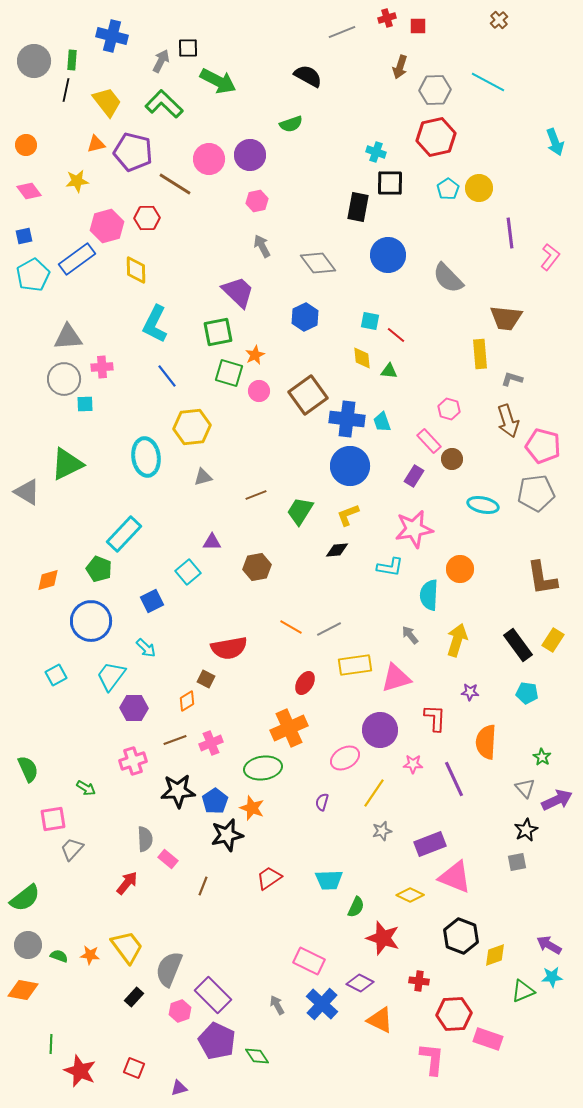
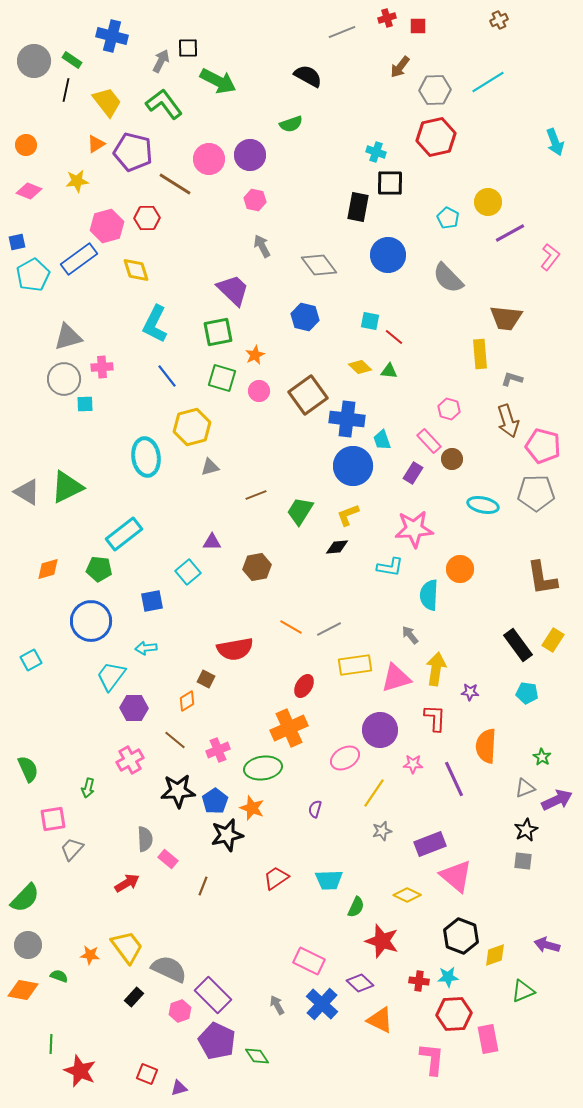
brown cross at (499, 20): rotated 18 degrees clockwise
green rectangle at (72, 60): rotated 60 degrees counterclockwise
brown arrow at (400, 67): rotated 20 degrees clockwise
cyan line at (488, 82): rotated 60 degrees counterclockwise
green L-shape at (164, 104): rotated 9 degrees clockwise
orange triangle at (96, 144): rotated 18 degrees counterclockwise
yellow circle at (479, 188): moved 9 px right, 14 px down
cyan pentagon at (448, 189): moved 29 px down; rotated 10 degrees counterclockwise
pink diamond at (29, 191): rotated 30 degrees counterclockwise
pink hexagon at (257, 201): moved 2 px left, 1 px up; rotated 25 degrees clockwise
purple line at (510, 233): rotated 68 degrees clockwise
blue square at (24, 236): moved 7 px left, 6 px down
blue rectangle at (77, 259): moved 2 px right
gray diamond at (318, 263): moved 1 px right, 2 px down
yellow diamond at (136, 270): rotated 16 degrees counterclockwise
purple trapezoid at (238, 292): moved 5 px left, 2 px up
blue hexagon at (305, 317): rotated 20 degrees counterclockwise
red line at (396, 335): moved 2 px left, 2 px down
gray triangle at (68, 337): rotated 12 degrees counterclockwise
yellow diamond at (362, 358): moved 2 px left, 9 px down; rotated 40 degrees counterclockwise
green square at (229, 373): moved 7 px left, 5 px down
cyan trapezoid at (382, 422): moved 18 px down
yellow hexagon at (192, 427): rotated 9 degrees counterclockwise
green triangle at (67, 464): moved 23 px down
blue circle at (350, 466): moved 3 px right
purple rectangle at (414, 476): moved 1 px left, 3 px up
gray triangle at (203, 477): moved 7 px right, 10 px up
gray pentagon at (536, 493): rotated 6 degrees clockwise
pink star at (414, 529): rotated 6 degrees clockwise
cyan rectangle at (124, 534): rotated 9 degrees clockwise
black diamond at (337, 550): moved 3 px up
green pentagon at (99, 569): rotated 15 degrees counterclockwise
orange diamond at (48, 580): moved 11 px up
blue square at (152, 601): rotated 15 degrees clockwise
yellow arrow at (457, 640): moved 21 px left, 29 px down; rotated 8 degrees counterclockwise
cyan arrow at (146, 648): rotated 130 degrees clockwise
red semicircle at (229, 648): moved 6 px right, 1 px down
cyan square at (56, 675): moved 25 px left, 15 px up
red ellipse at (305, 683): moved 1 px left, 3 px down
brown line at (175, 740): rotated 60 degrees clockwise
orange semicircle at (486, 742): moved 4 px down
pink cross at (211, 743): moved 7 px right, 7 px down
pink cross at (133, 761): moved 3 px left, 1 px up; rotated 12 degrees counterclockwise
green arrow at (86, 788): moved 2 px right; rotated 72 degrees clockwise
gray triangle at (525, 788): rotated 50 degrees clockwise
purple semicircle at (322, 802): moved 7 px left, 7 px down
gray square at (517, 862): moved 6 px right, 1 px up; rotated 18 degrees clockwise
pink triangle at (455, 877): moved 1 px right, 1 px up; rotated 18 degrees clockwise
red trapezoid at (269, 878): moved 7 px right
red arrow at (127, 883): rotated 20 degrees clockwise
yellow diamond at (410, 895): moved 3 px left
green semicircle at (25, 898): rotated 8 degrees counterclockwise
red star at (383, 938): moved 1 px left, 3 px down
purple arrow at (549, 945): moved 2 px left; rotated 15 degrees counterclockwise
green semicircle at (59, 956): moved 20 px down
gray semicircle at (169, 969): rotated 93 degrees clockwise
cyan star at (552, 977): moved 104 px left
purple diamond at (360, 983): rotated 16 degrees clockwise
pink rectangle at (488, 1039): rotated 60 degrees clockwise
red square at (134, 1068): moved 13 px right, 6 px down
